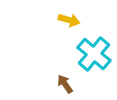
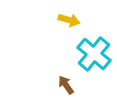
brown arrow: moved 1 px right, 1 px down
